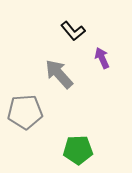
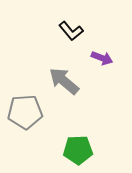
black L-shape: moved 2 px left
purple arrow: rotated 135 degrees clockwise
gray arrow: moved 5 px right, 7 px down; rotated 8 degrees counterclockwise
